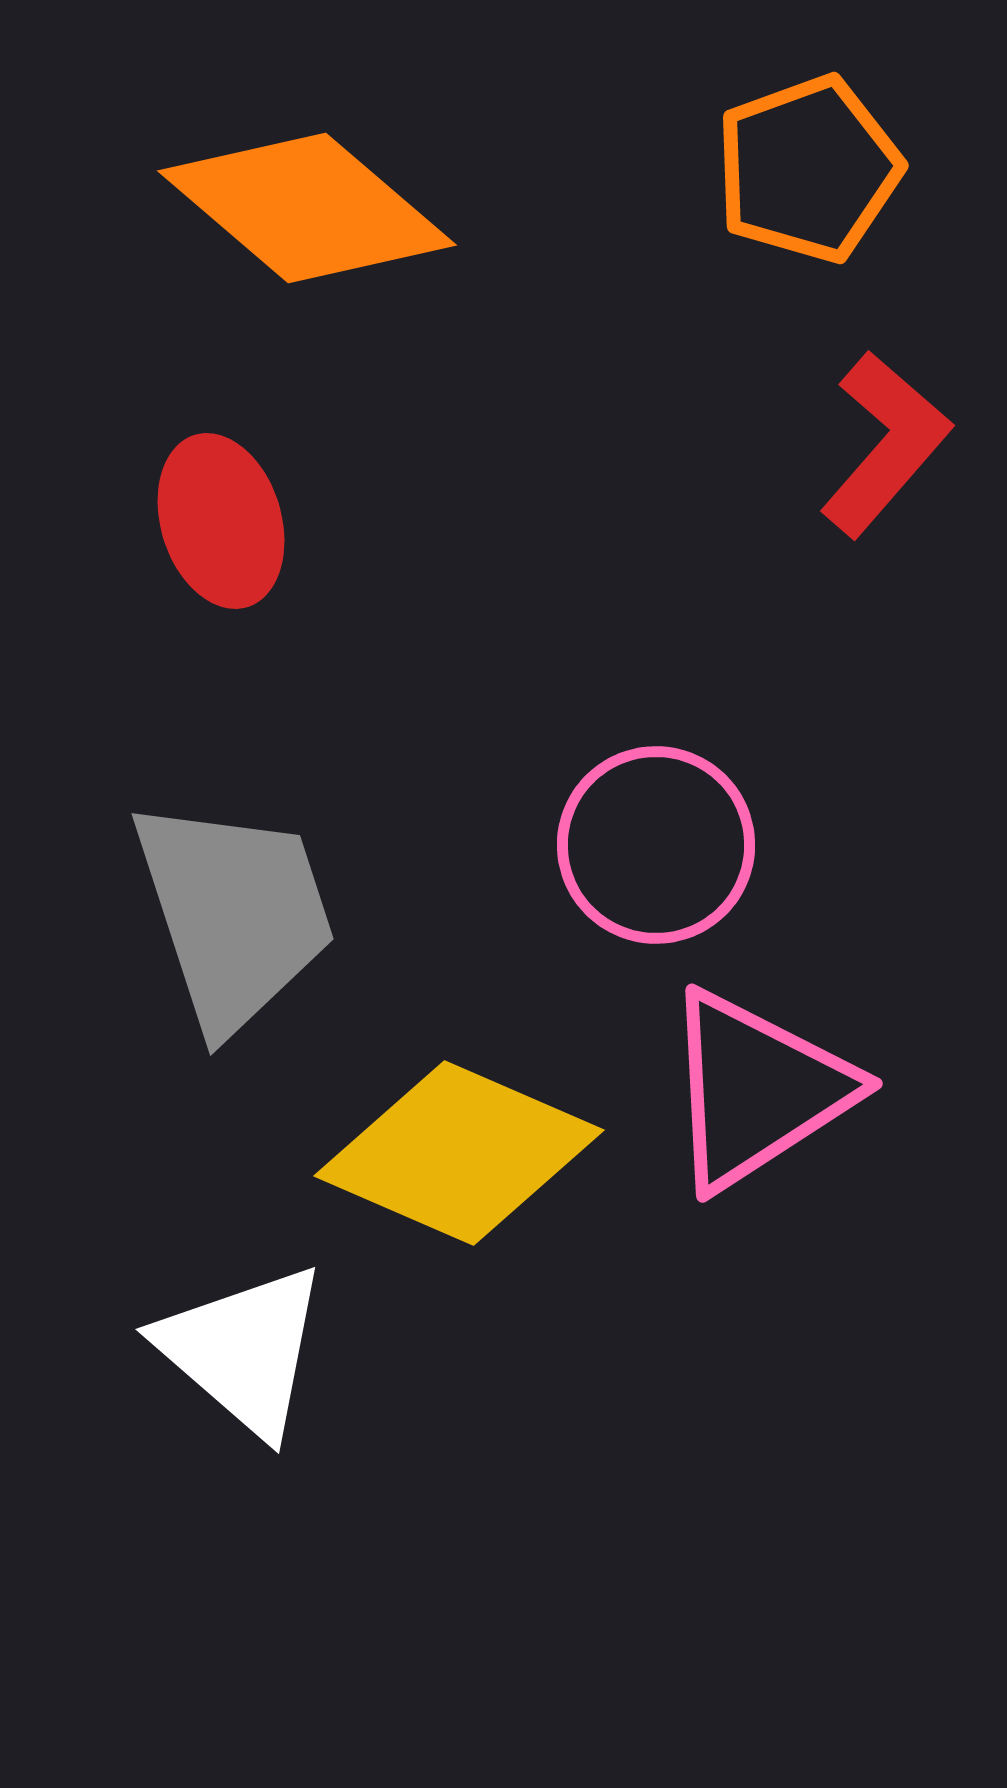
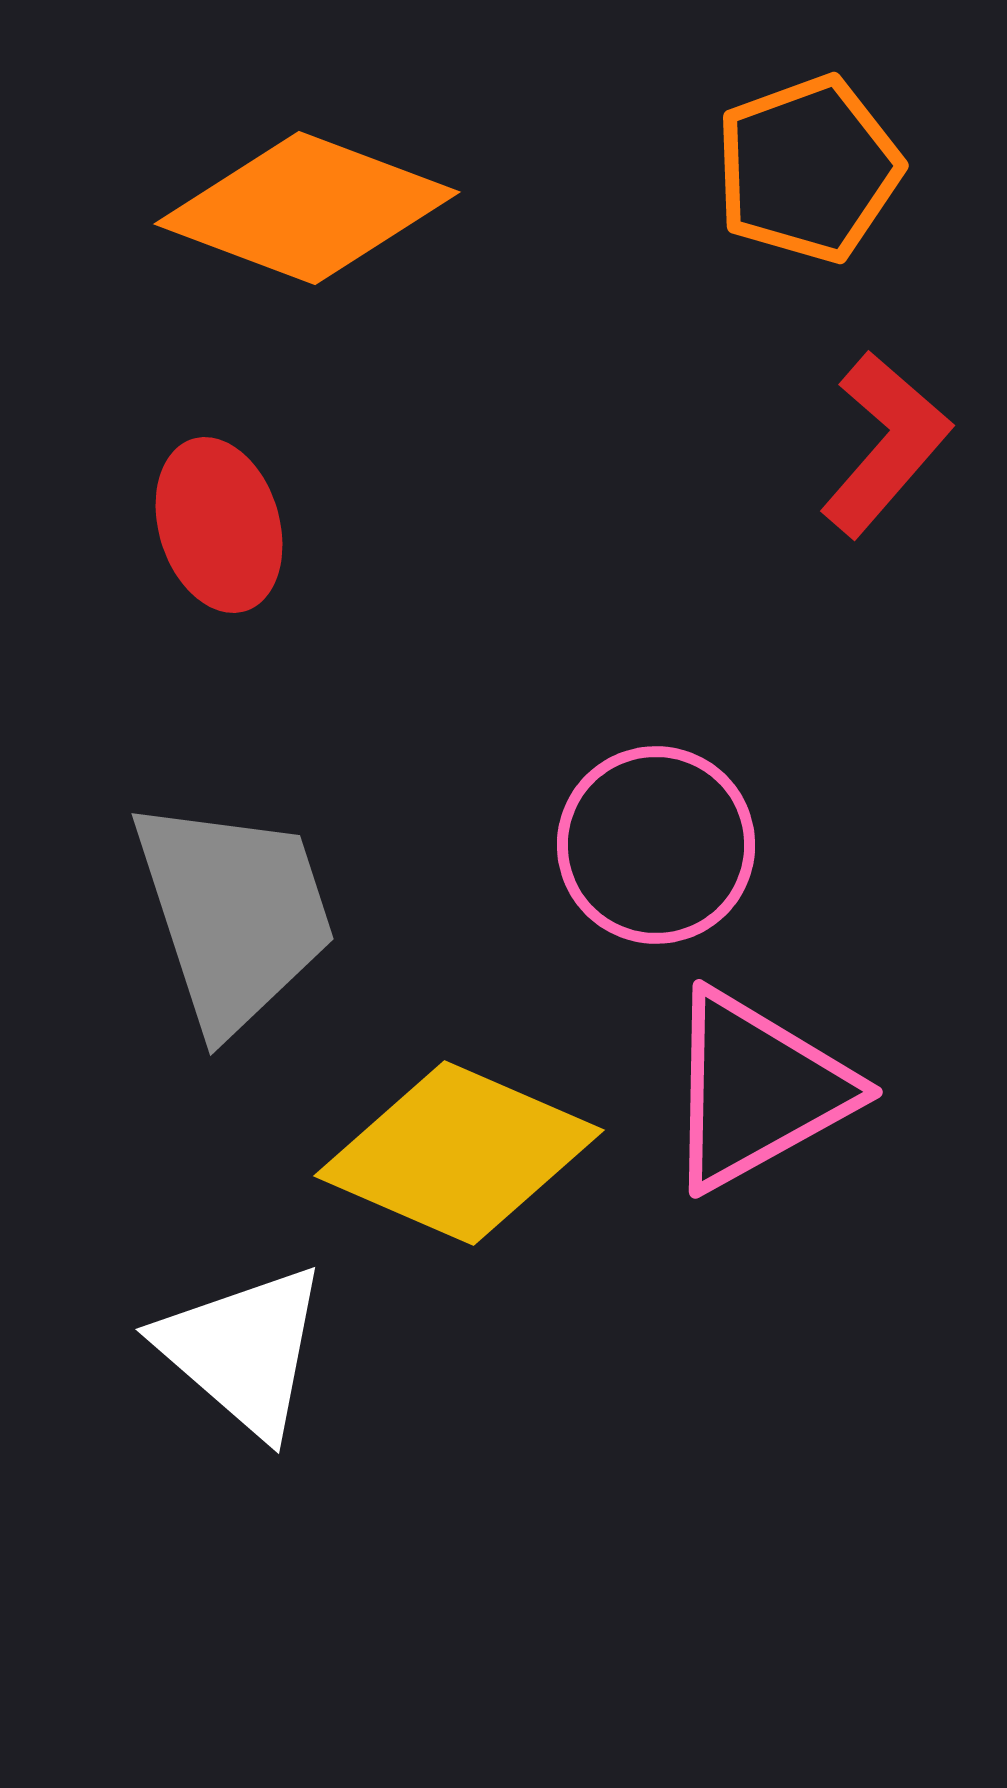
orange diamond: rotated 20 degrees counterclockwise
red ellipse: moved 2 px left, 4 px down
pink triangle: rotated 4 degrees clockwise
